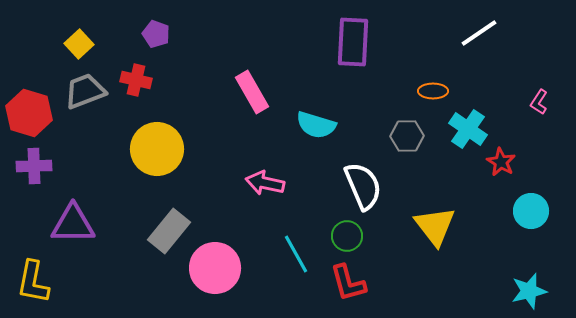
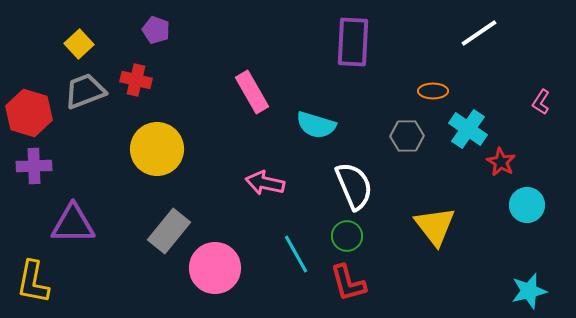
purple pentagon: moved 4 px up
pink L-shape: moved 2 px right
white semicircle: moved 9 px left
cyan circle: moved 4 px left, 6 px up
